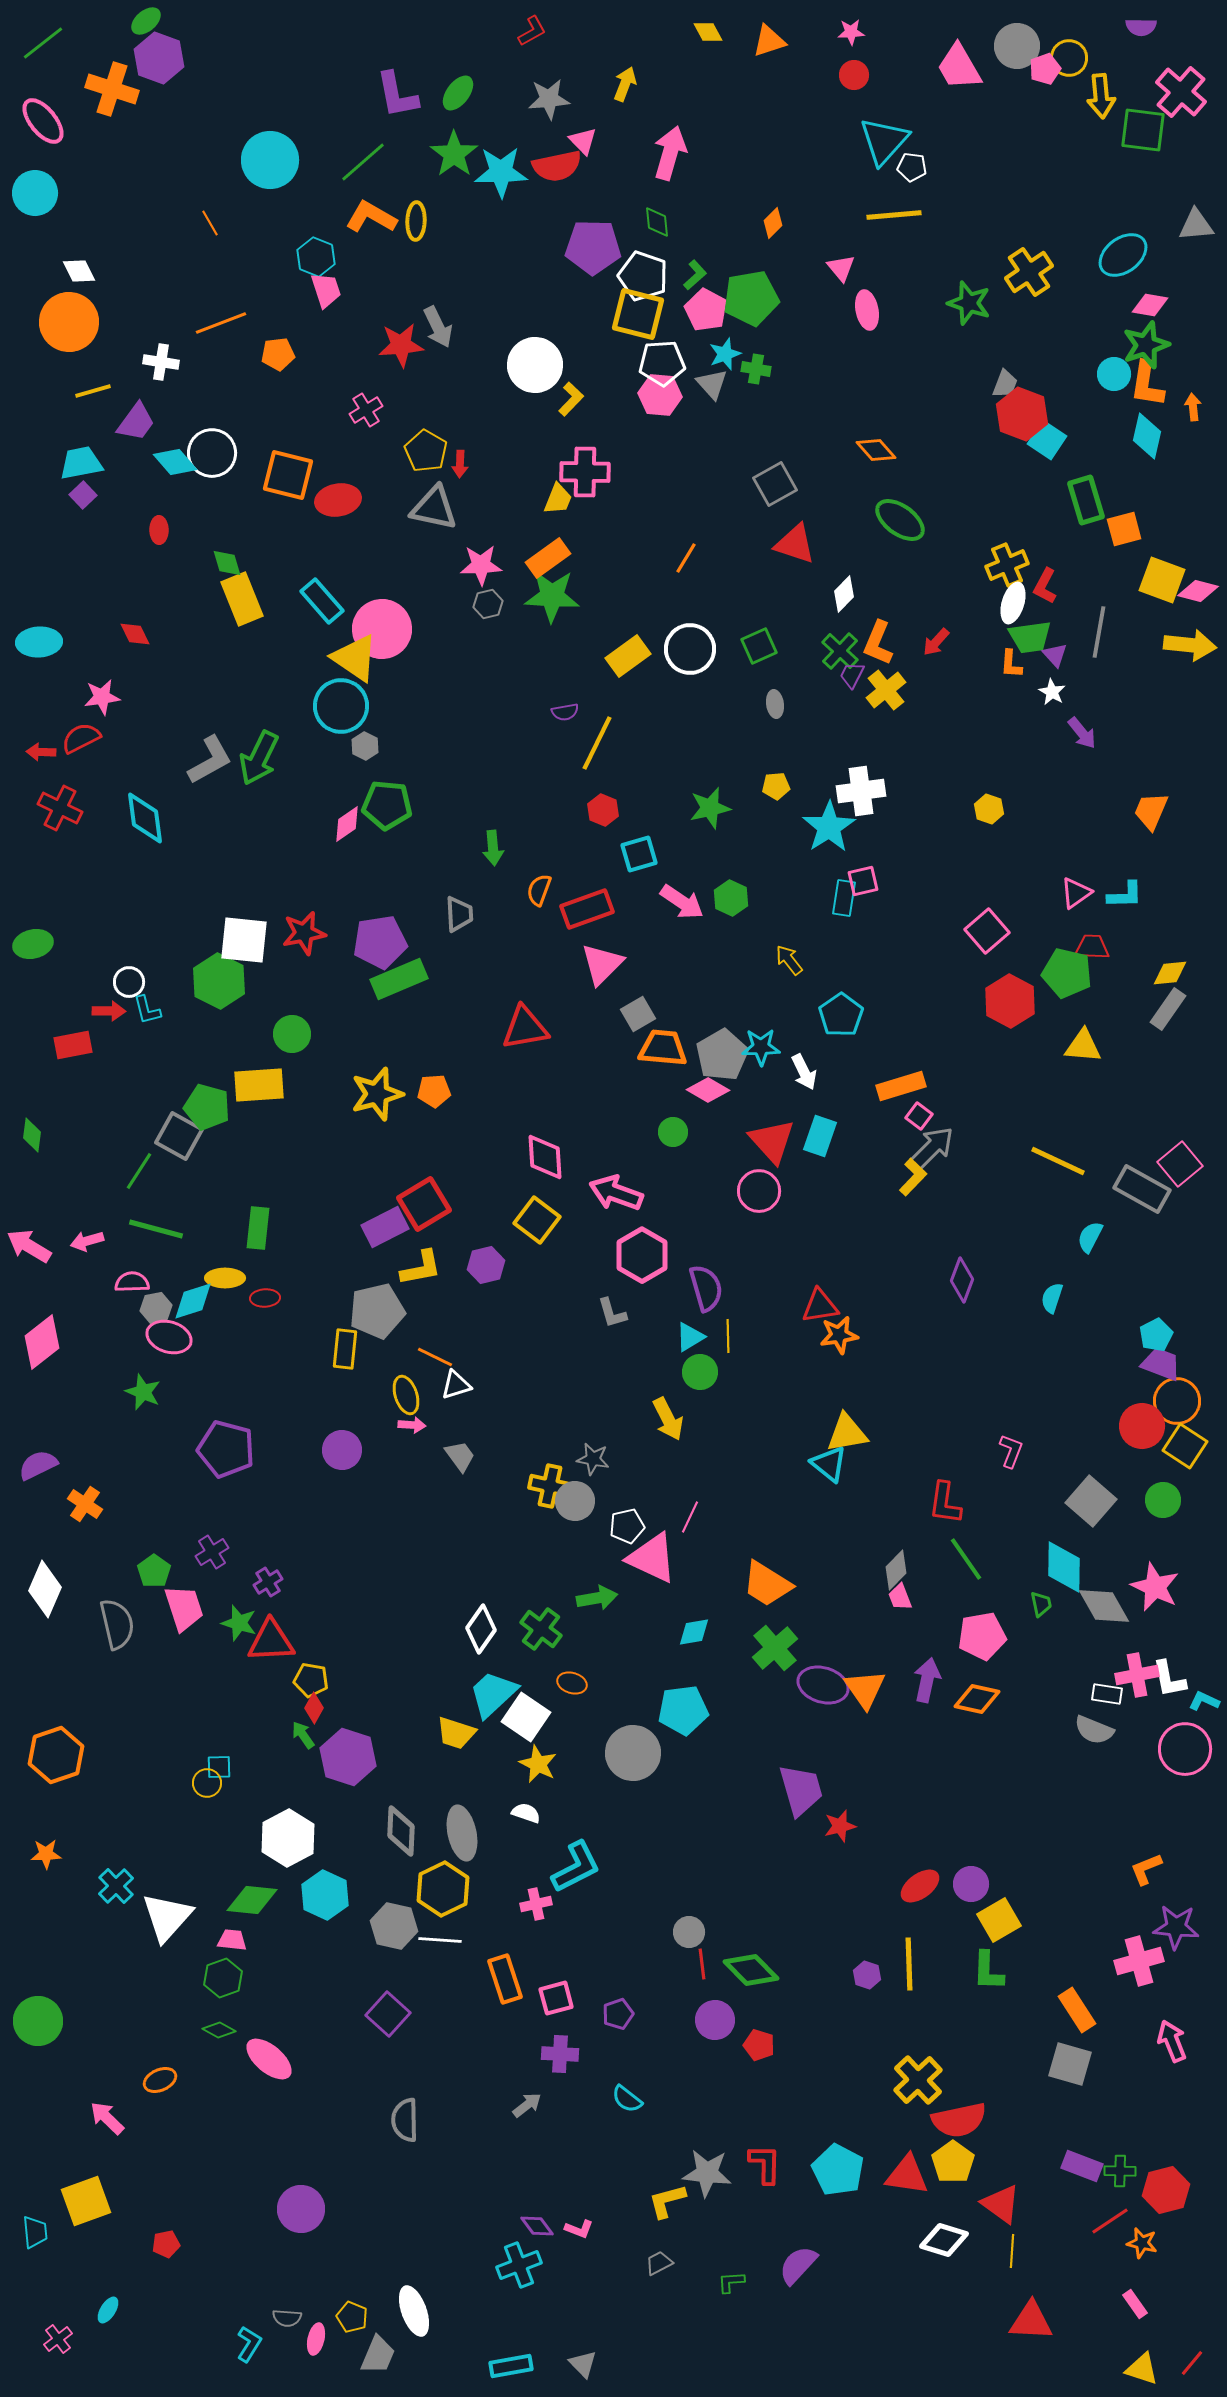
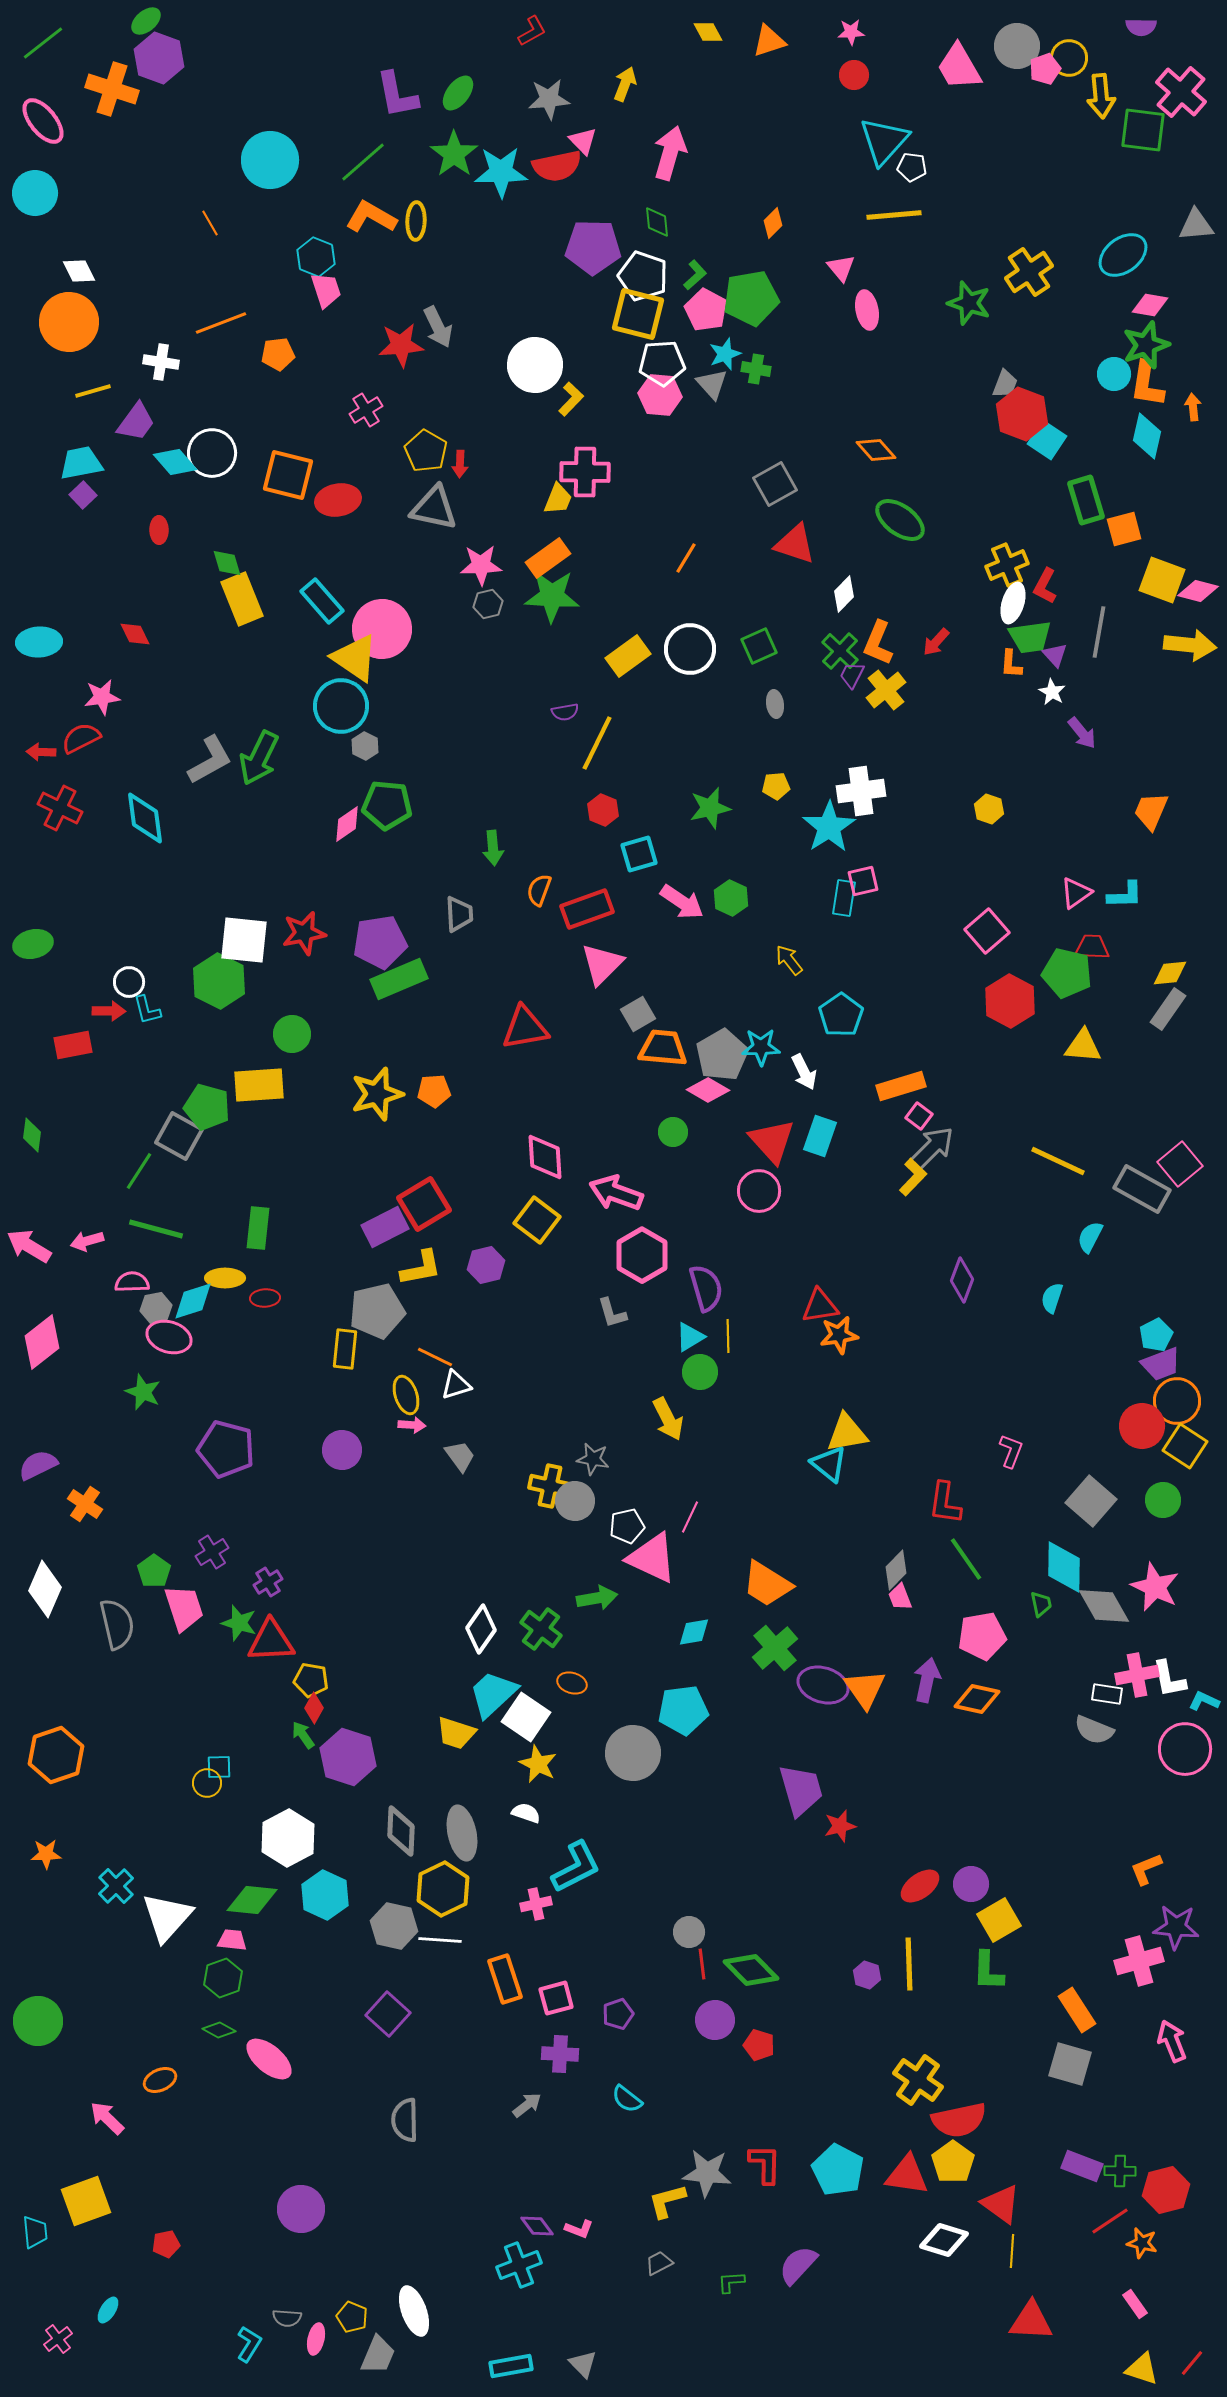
purple trapezoid at (1161, 1364): rotated 138 degrees clockwise
yellow cross at (918, 2080): rotated 12 degrees counterclockwise
